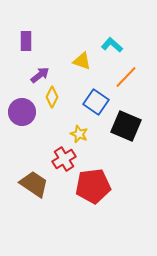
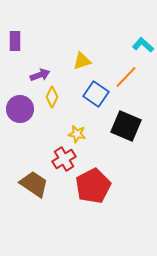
purple rectangle: moved 11 px left
cyan L-shape: moved 31 px right
yellow triangle: rotated 36 degrees counterclockwise
purple arrow: rotated 18 degrees clockwise
blue square: moved 8 px up
purple circle: moved 2 px left, 3 px up
yellow star: moved 2 px left; rotated 12 degrees counterclockwise
red pentagon: rotated 20 degrees counterclockwise
